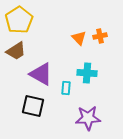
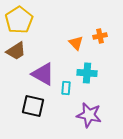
orange triangle: moved 3 px left, 5 px down
purple triangle: moved 2 px right
purple star: moved 1 px right, 3 px up; rotated 15 degrees clockwise
